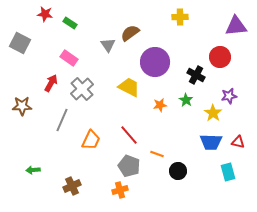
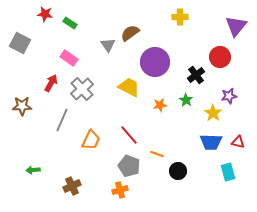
purple triangle: rotated 45 degrees counterclockwise
black cross: rotated 24 degrees clockwise
